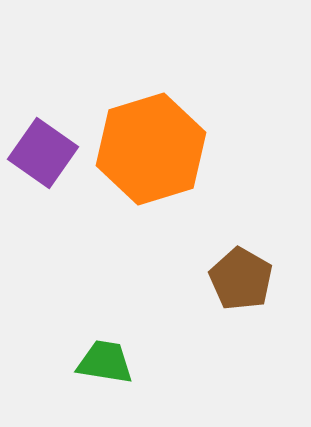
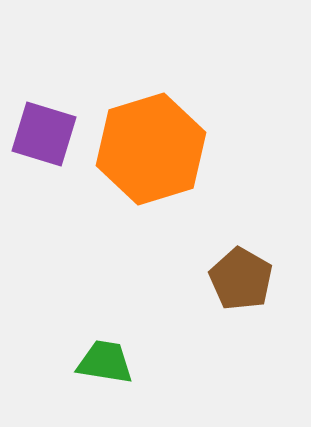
purple square: moved 1 px right, 19 px up; rotated 18 degrees counterclockwise
